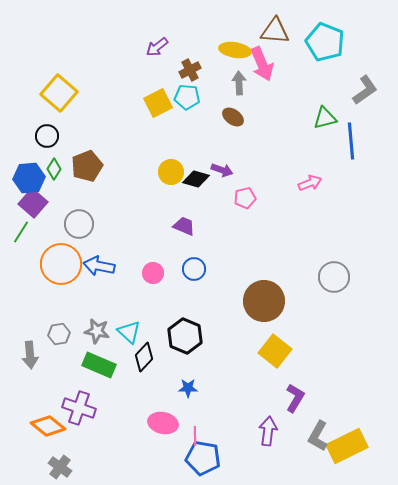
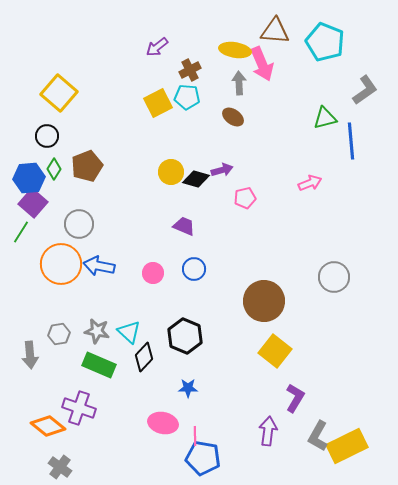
purple arrow at (222, 170): rotated 35 degrees counterclockwise
